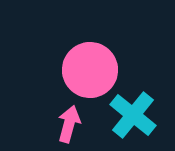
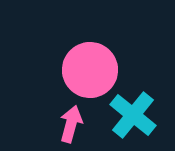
pink arrow: moved 2 px right
